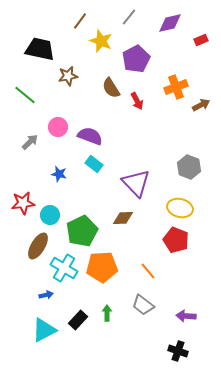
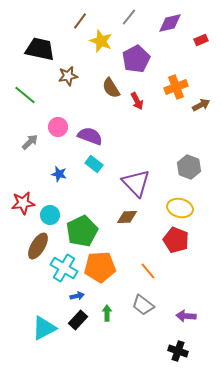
brown diamond: moved 4 px right, 1 px up
orange pentagon: moved 2 px left
blue arrow: moved 31 px right, 1 px down
cyan triangle: moved 2 px up
